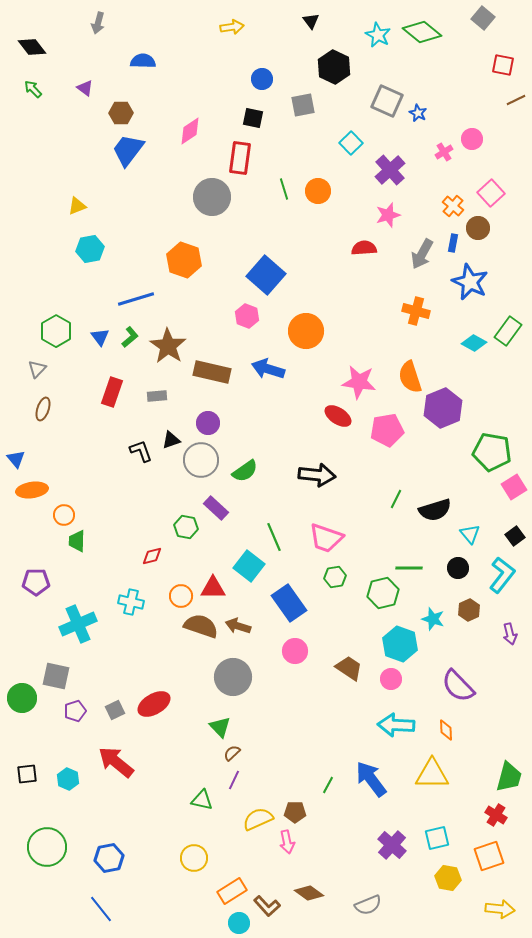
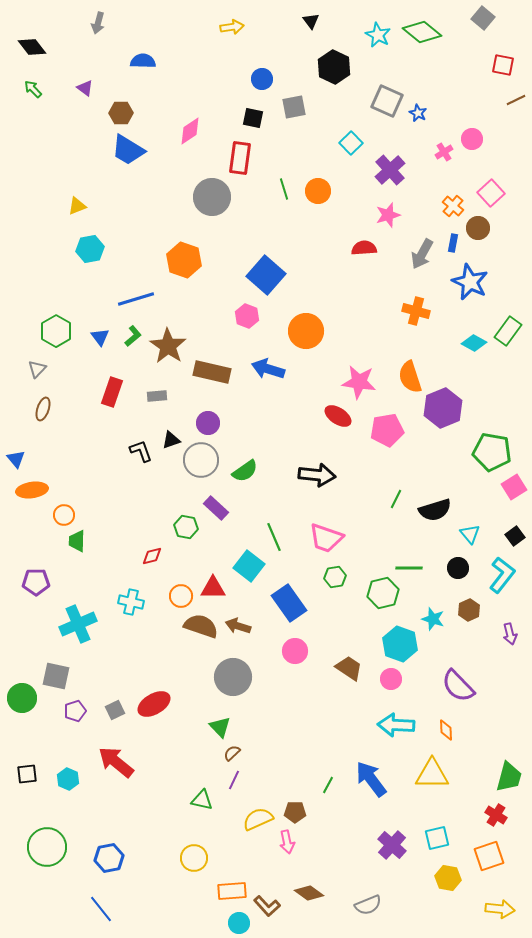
gray square at (303, 105): moved 9 px left, 2 px down
blue trapezoid at (128, 150): rotated 96 degrees counterclockwise
green L-shape at (130, 337): moved 3 px right, 1 px up
orange rectangle at (232, 891): rotated 28 degrees clockwise
